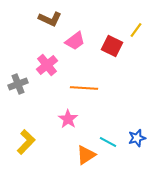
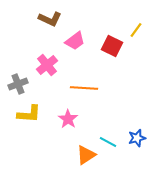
yellow L-shape: moved 3 px right, 28 px up; rotated 50 degrees clockwise
